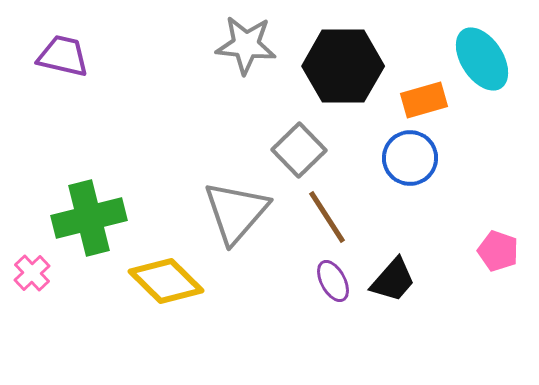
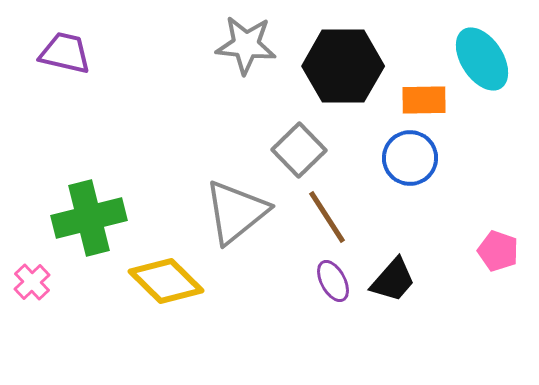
purple trapezoid: moved 2 px right, 3 px up
orange rectangle: rotated 15 degrees clockwise
gray triangle: rotated 10 degrees clockwise
pink cross: moved 9 px down
